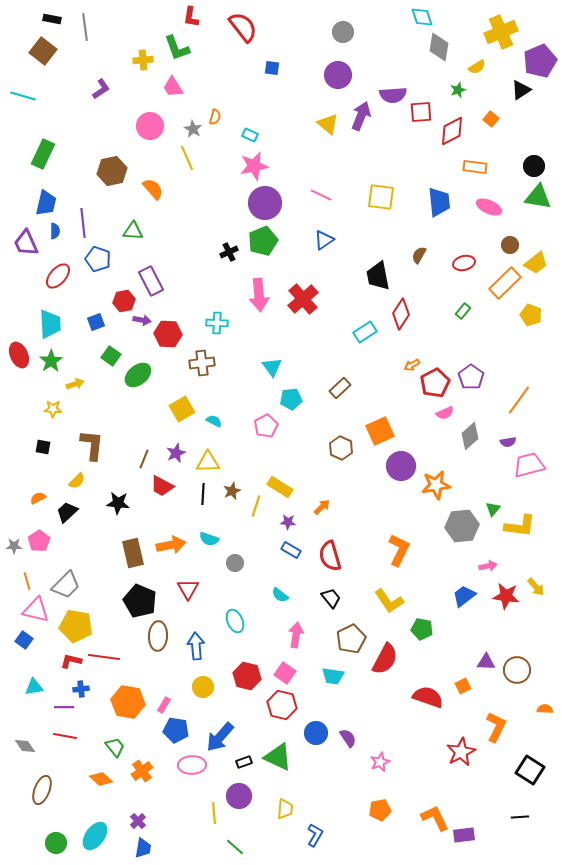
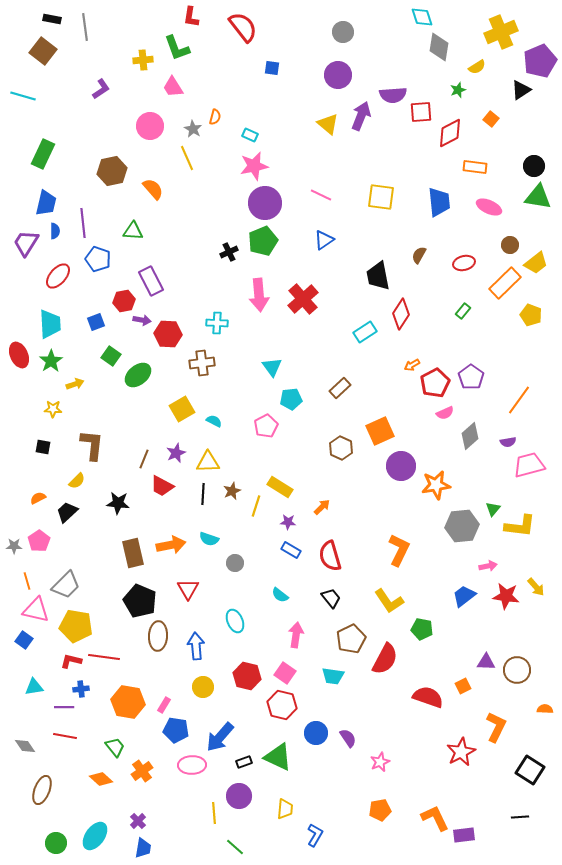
red diamond at (452, 131): moved 2 px left, 2 px down
purple trapezoid at (26, 243): rotated 56 degrees clockwise
